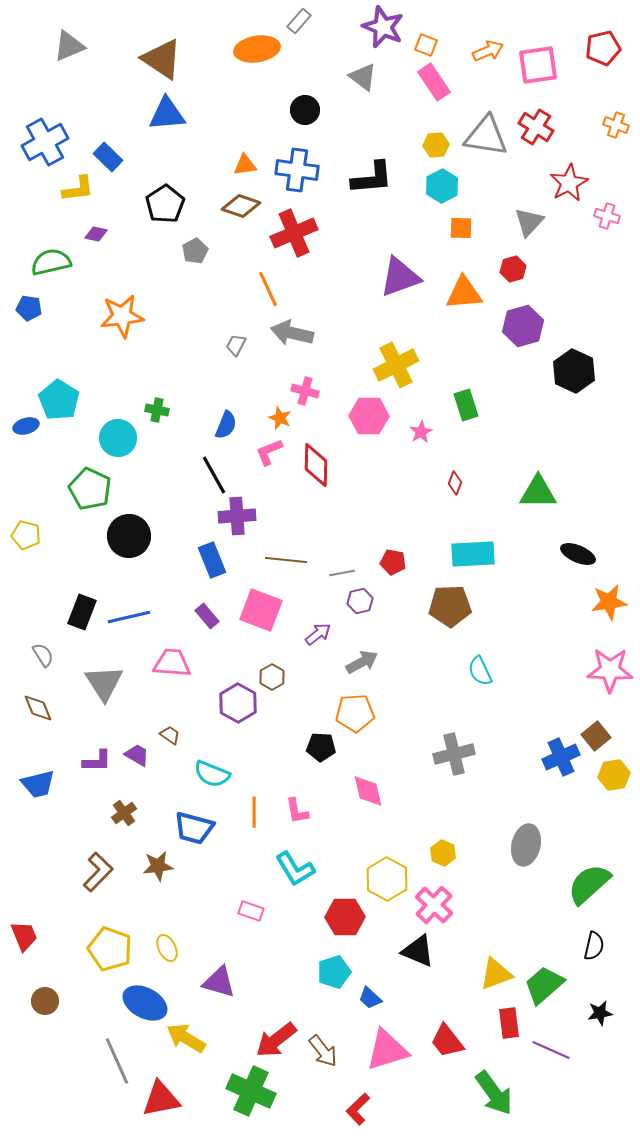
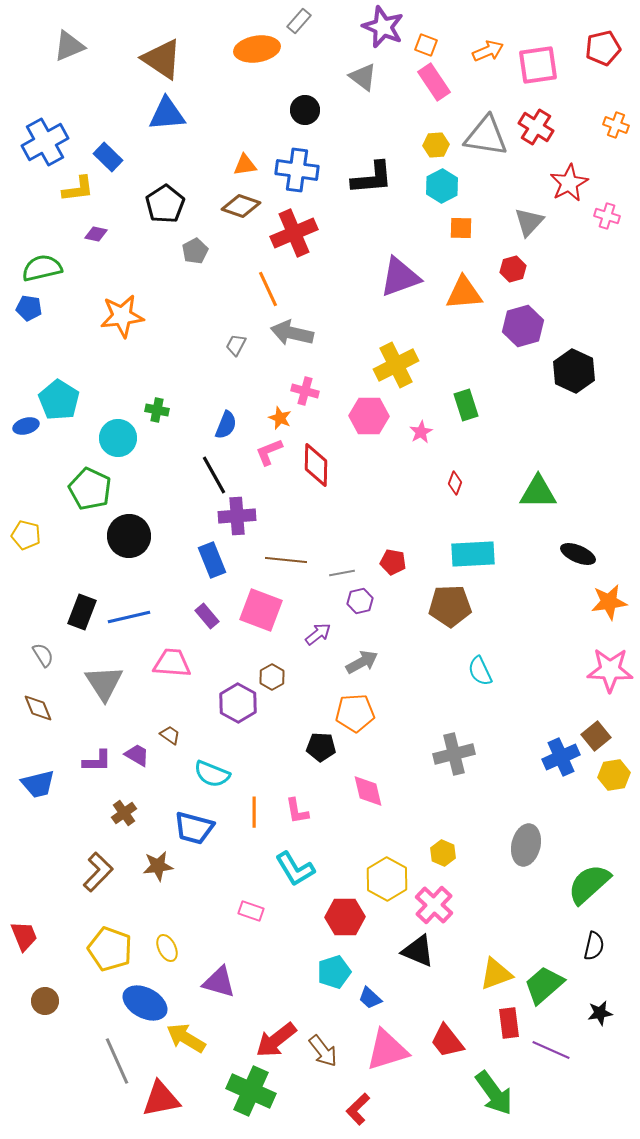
green semicircle at (51, 262): moved 9 px left, 6 px down
